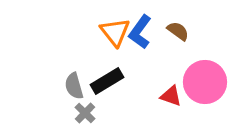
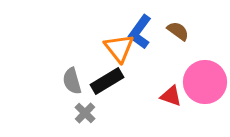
orange triangle: moved 4 px right, 16 px down
gray semicircle: moved 2 px left, 5 px up
